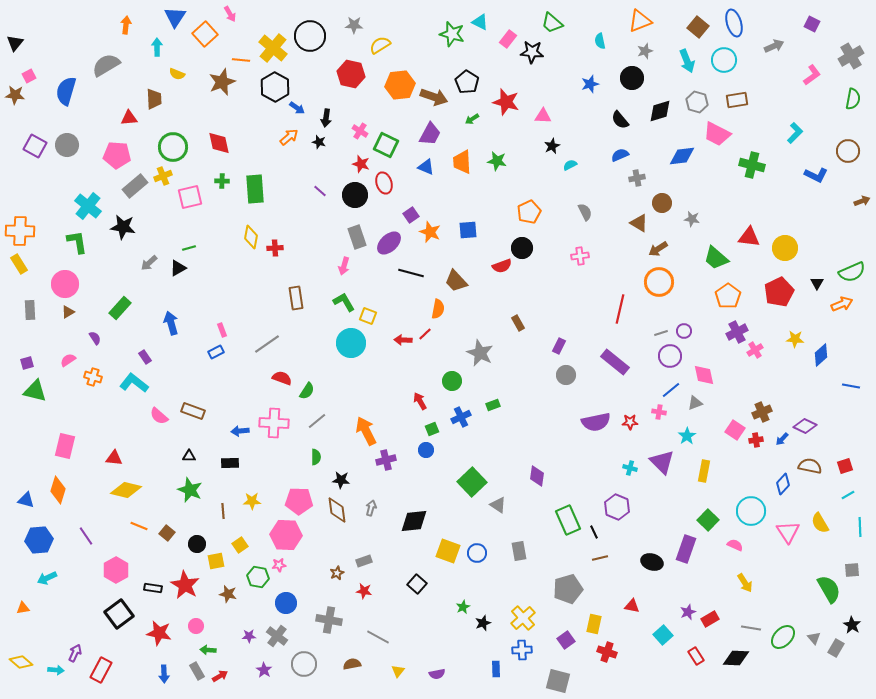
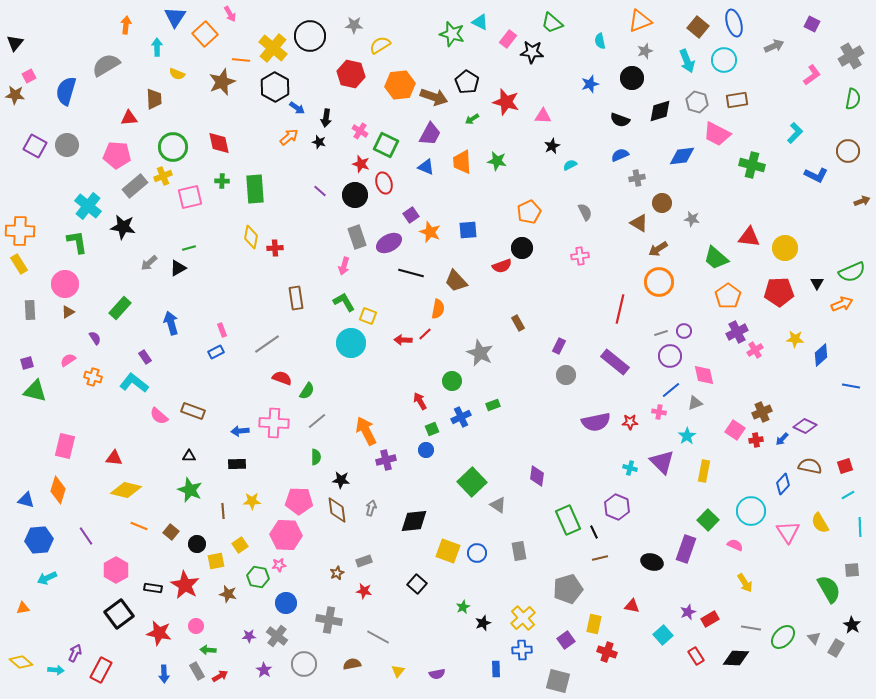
black semicircle at (620, 120): rotated 30 degrees counterclockwise
purple ellipse at (389, 243): rotated 15 degrees clockwise
red pentagon at (779, 292): rotated 24 degrees clockwise
black rectangle at (230, 463): moved 7 px right, 1 px down
brown square at (167, 533): moved 4 px right, 1 px up
